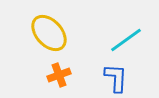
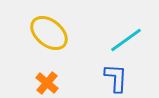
yellow ellipse: rotated 9 degrees counterclockwise
orange cross: moved 12 px left, 8 px down; rotated 30 degrees counterclockwise
